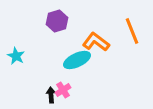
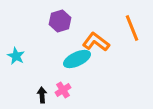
purple hexagon: moved 3 px right
orange line: moved 3 px up
cyan ellipse: moved 1 px up
black arrow: moved 9 px left
